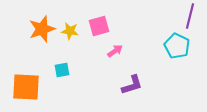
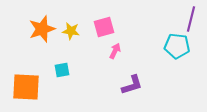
purple line: moved 1 px right, 3 px down
pink square: moved 5 px right, 1 px down
yellow star: moved 1 px right
cyan pentagon: rotated 20 degrees counterclockwise
pink arrow: rotated 28 degrees counterclockwise
